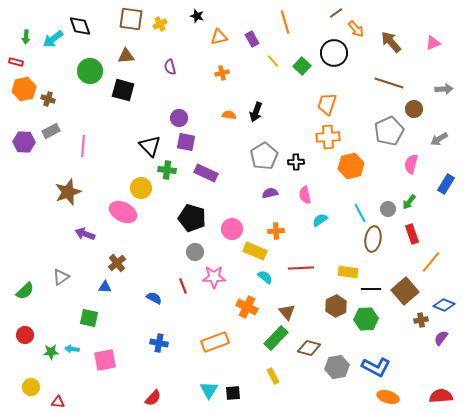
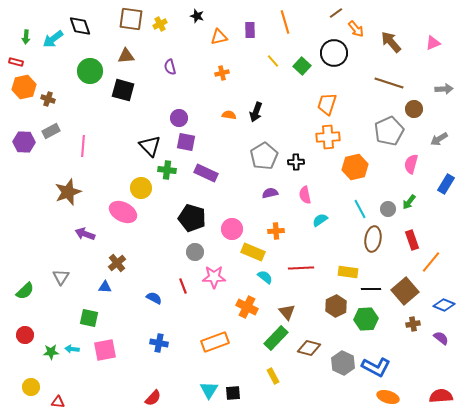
purple rectangle at (252, 39): moved 2 px left, 9 px up; rotated 28 degrees clockwise
orange hexagon at (24, 89): moved 2 px up
orange hexagon at (351, 166): moved 4 px right, 1 px down
cyan line at (360, 213): moved 4 px up
red rectangle at (412, 234): moved 6 px down
yellow rectangle at (255, 251): moved 2 px left, 1 px down
gray triangle at (61, 277): rotated 24 degrees counterclockwise
brown cross at (421, 320): moved 8 px left, 4 px down
purple semicircle at (441, 338): rotated 91 degrees clockwise
pink square at (105, 360): moved 10 px up
gray hexagon at (337, 367): moved 6 px right, 4 px up; rotated 25 degrees counterclockwise
